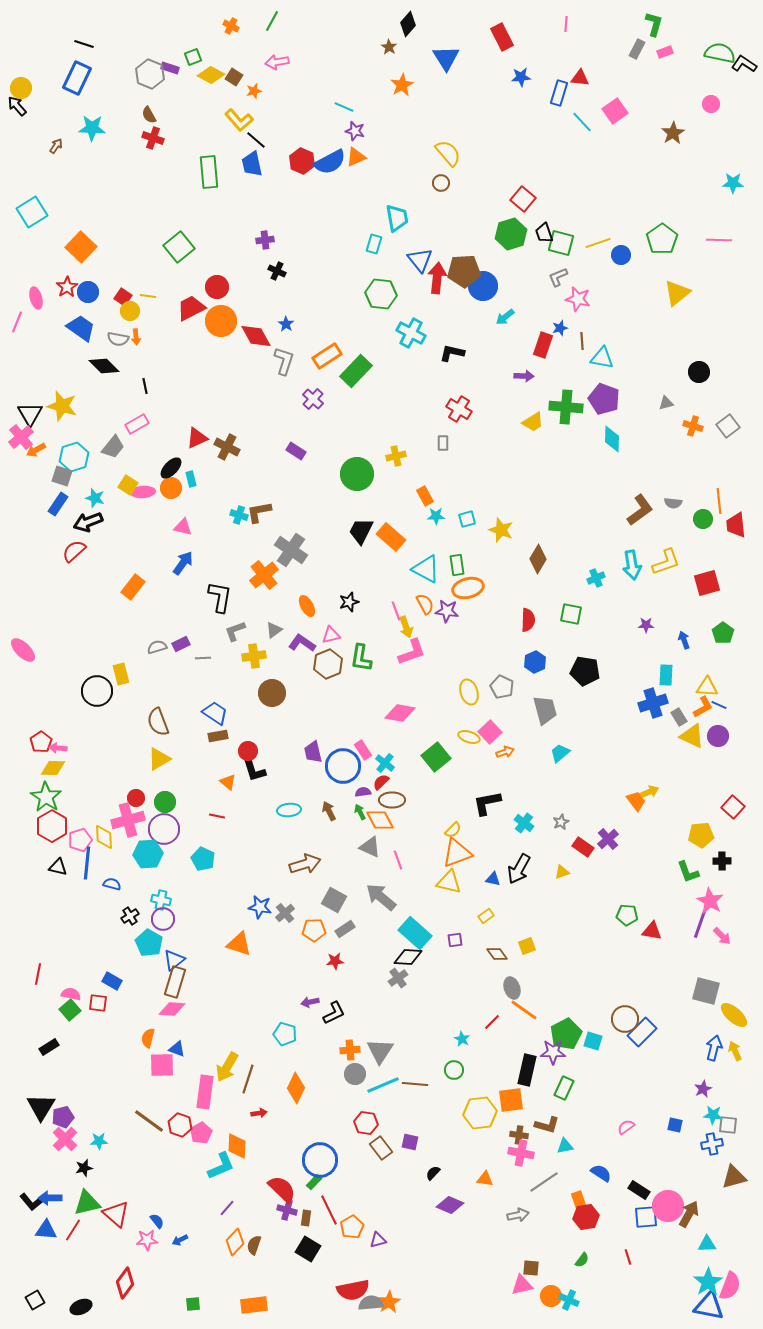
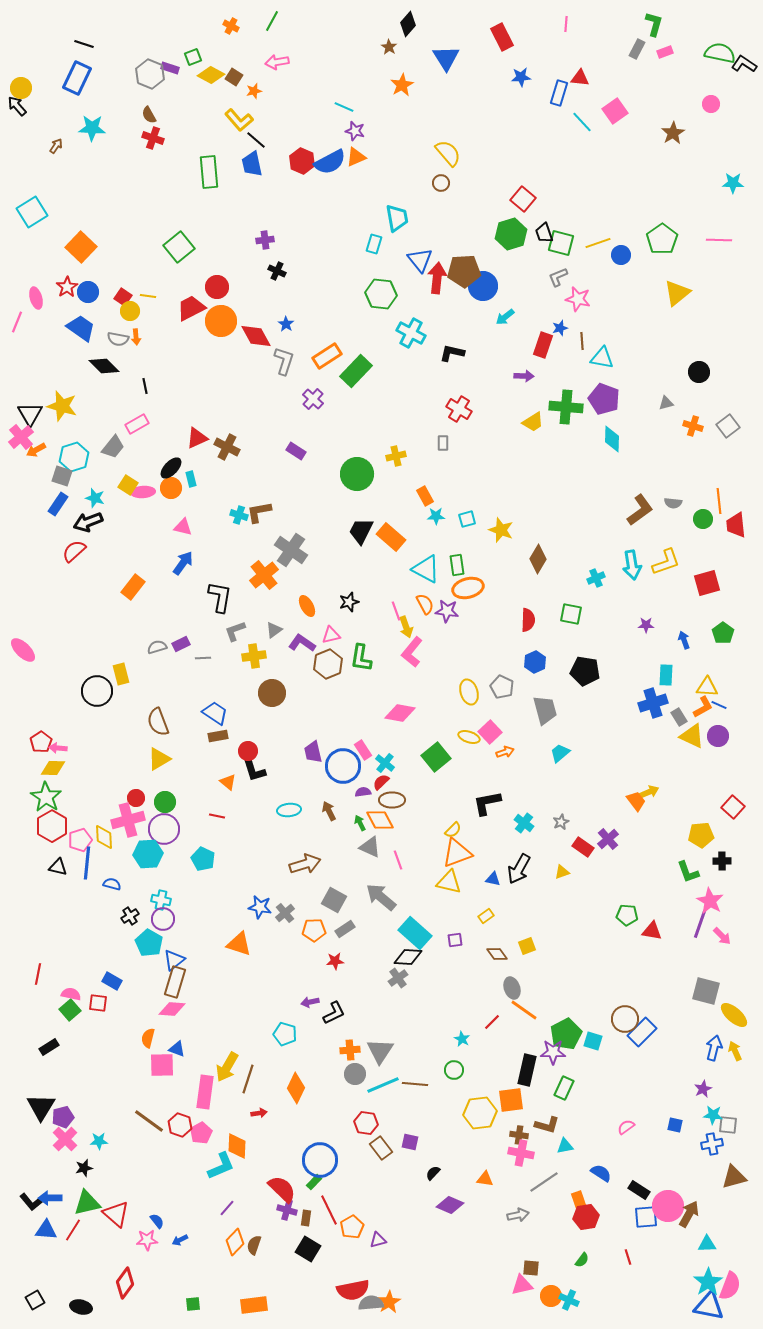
pink L-shape at (412, 652): rotated 148 degrees clockwise
green arrow at (360, 812): moved 11 px down
black ellipse at (81, 1307): rotated 35 degrees clockwise
